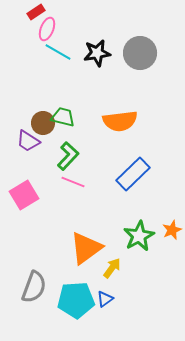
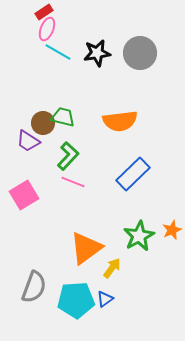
red rectangle: moved 8 px right
